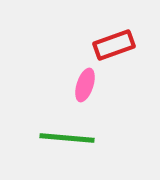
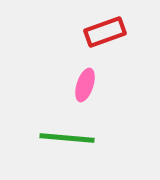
red rectangle: moved 9 px left, 13 px up
